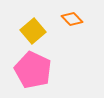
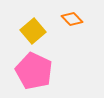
pink pentagon: moved 1 px right, 1 px down
